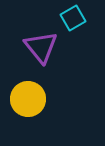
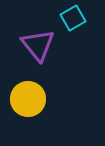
purple triangle: moved 3 px left, 2 px up
